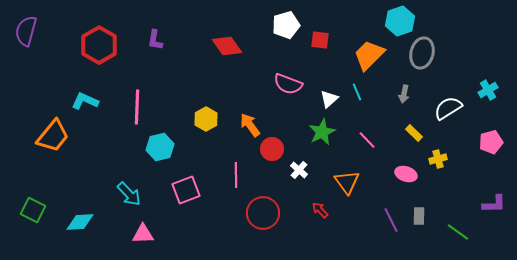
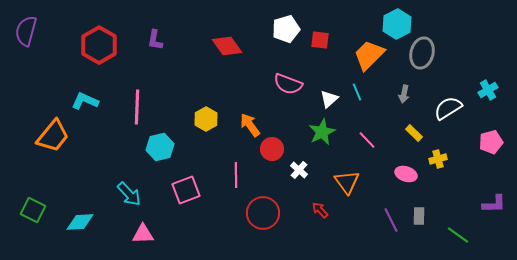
cyan hexagon at (400, 21): moved 3 px left, 3 px down; rotated 8 degrees counterclockwise
white pentagon at (286, 25): moved 4 px down
green line at (458, 232): moved 3 px down
